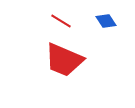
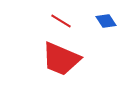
red trapezoid: moved 3 px left, 1 px up
